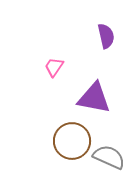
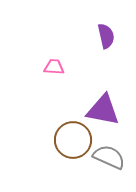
pink trapezoid: rotated 60 degrees clockwise
purple triangle: moved 9 px right, 12 px down
brown circle: moved 1 px right, 1 px up
